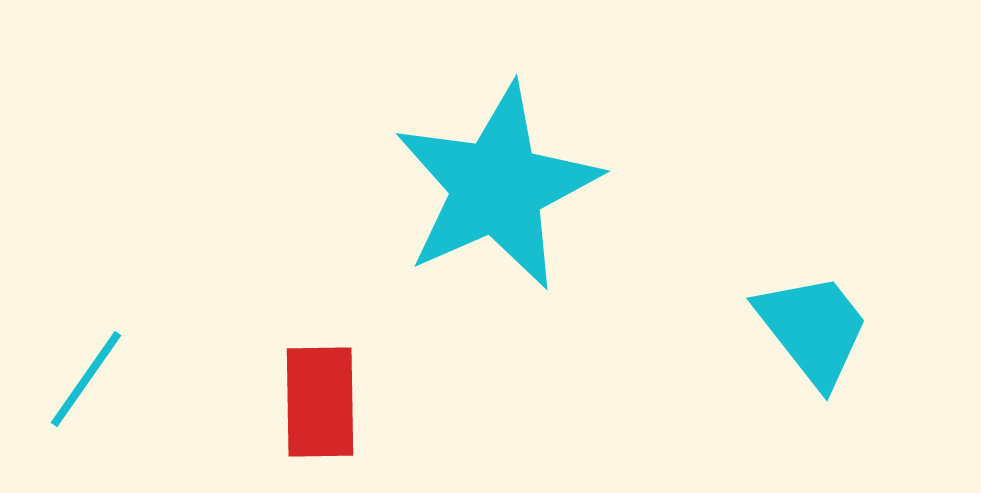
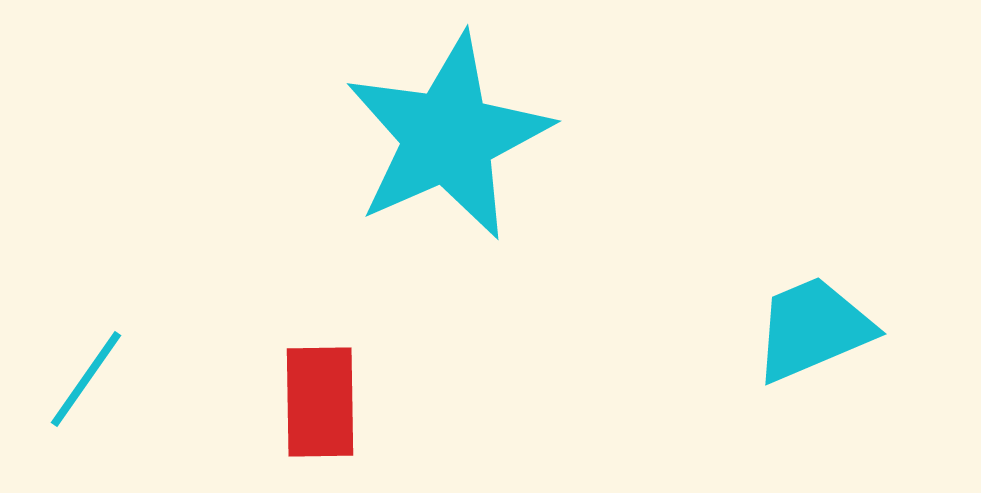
cyan star: moved 49 px left, 50 px up
cyan trapezoid: rotated 75 degrees counterclockwise
